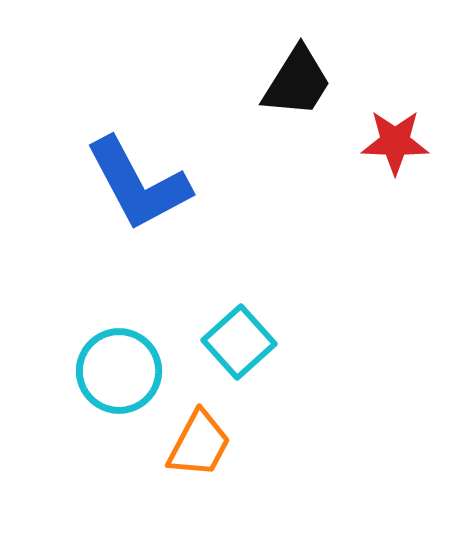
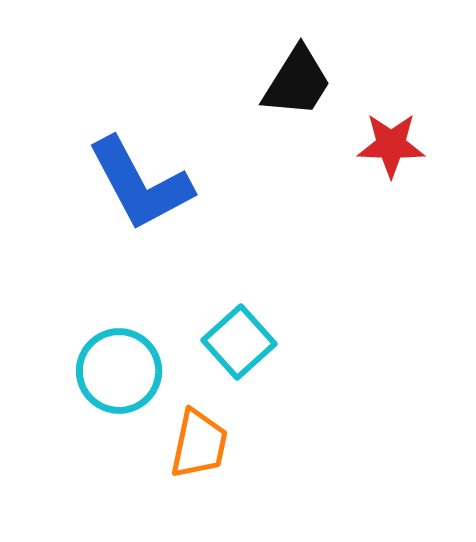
red star: moved 4 px left, 3 px down
blue L-shape: moved 2 px right
orange trapezoid: rotated 16 degrees counterclockwise
